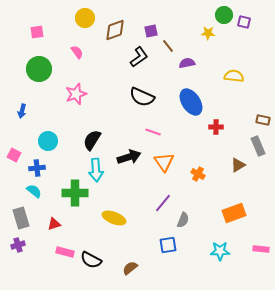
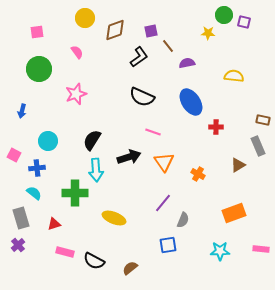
cyan semicircle at (34, 191): moved 2 px down
purple cross at (18, 245): rotated 24 degrees counterclockwise
black semicircle at (91, 260): moved 3 px right, 1 px down
